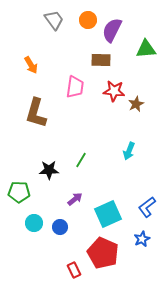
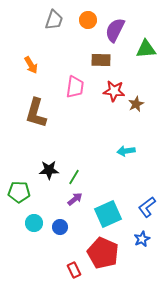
gray trapezoid: rotated 55 degrees clockwise
purple semicircle: moved 3 px right
cyan arrow: moved 3 px left; rotated 60 degrees clockwise
green line: moved 7 px left, 17 px down
